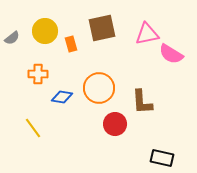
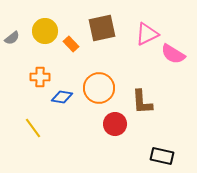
pink triangle: rotated 15 degrees counterclockwise
orange rectangle: rotated 28 degrees counterclockwise
pink semicircle: moved 2 px right
orange cross: moved 2 px right, 3 px down
black rectangle: moved 2 px up
